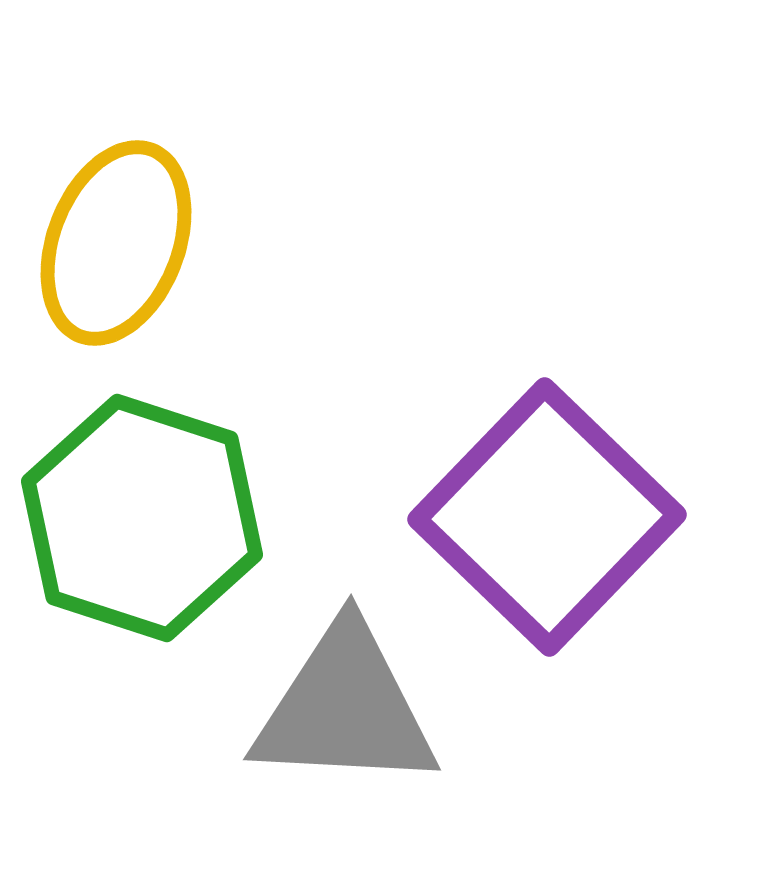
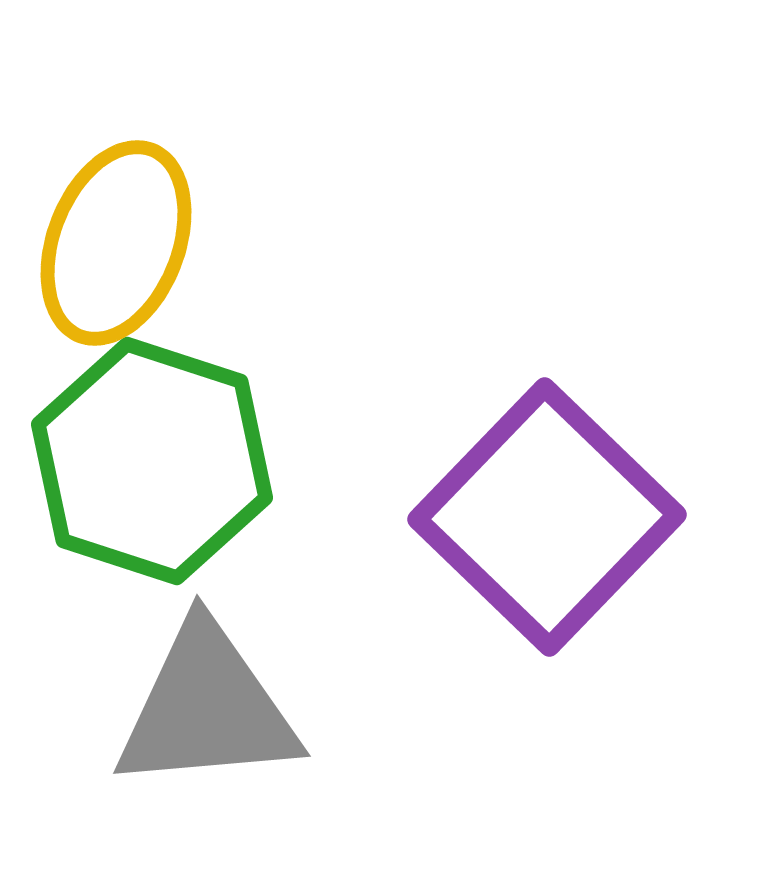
green hexagon: moved 10 px right, 57 px up
gray triangle: moved 138 px left; rotated 8 degrees counterclockwise
